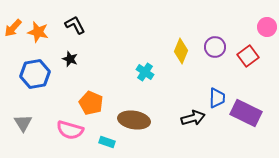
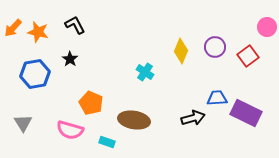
black star: rotated 14 degrees clockwise
blue trapezoid: rotated 95 degrees counterclockwise
